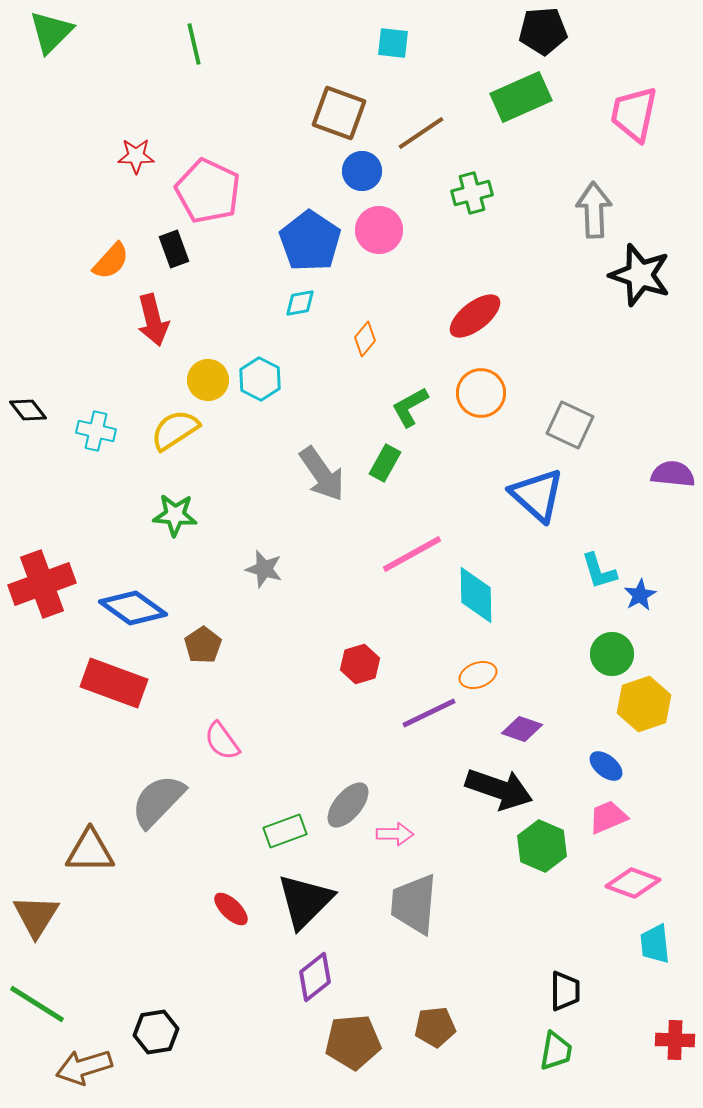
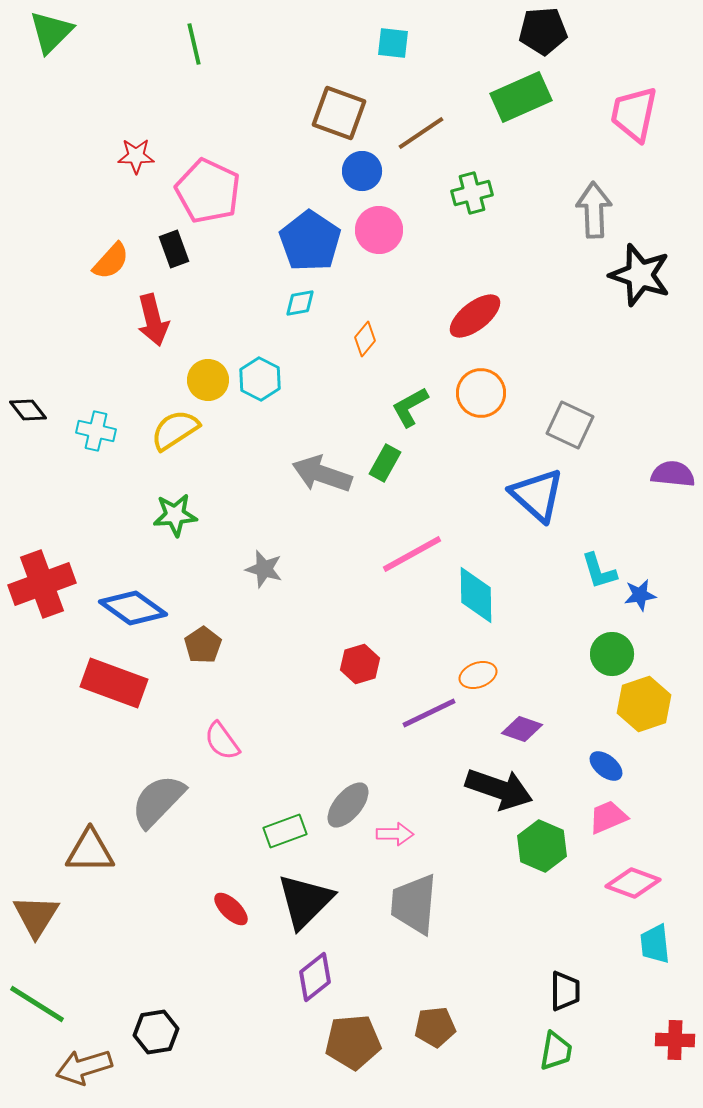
gray arrow at (322, 474): rotated 144 degrees clockwise
green star at (175, 515): rotated 9 degrees counterclockwise
blue star at (640, 595): rotated 20 degrees clockwise
